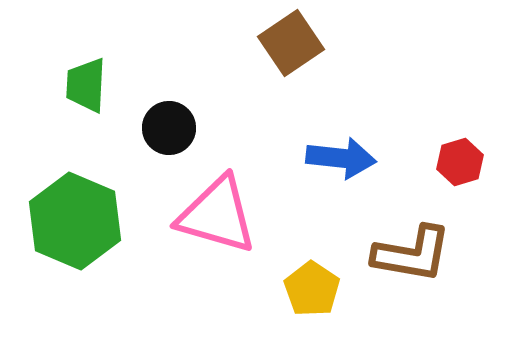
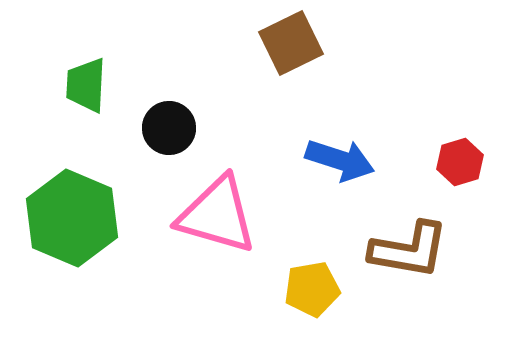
brown square: rotated 8 degrees clockwise
blue arrow: moved 1 px left, 2 px down; rotated 12 degrees clockwise
green hexagon: moved 3 px left, 3 px up
brown L-shape: moved 3 px left, 4 px up
yellow pentagon: rotated 28 degrees clockwise
